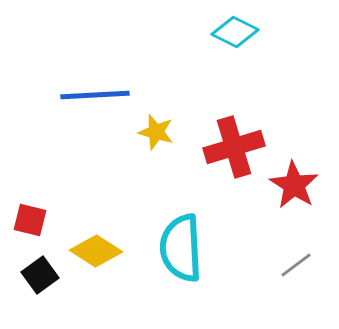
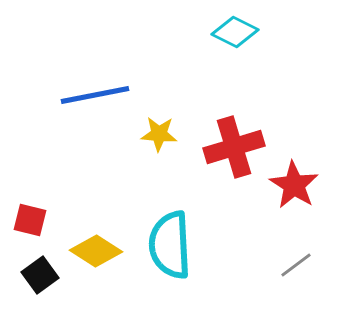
blue line: rotated 8 degrees counterclockwise
yellow star: moved 3 px right, 2 px down; rotated 12 degrees counterclockwise
cyan semicircle: moved 11 px left, 3 px up
